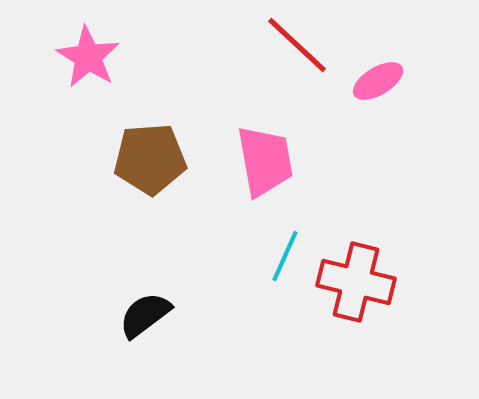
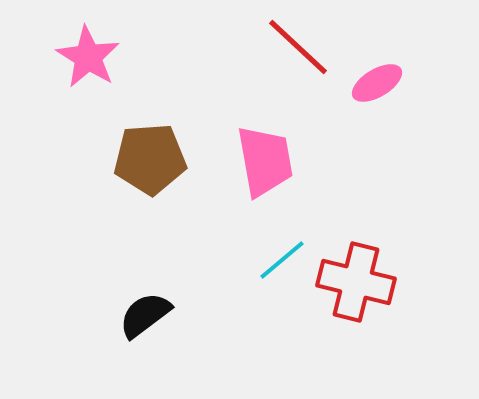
red line: moved 1 px right, 2 px down
pink ellipse: moved 1 px left, 2 px down
cyan line: moved 3 px left, 4 px down; rotated 26 degrees clockwise
